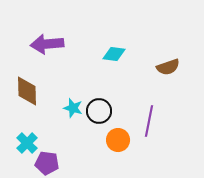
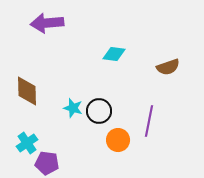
purple arrow: moved 21 px up
cyan cross: rotated 10 degrees clockwise
